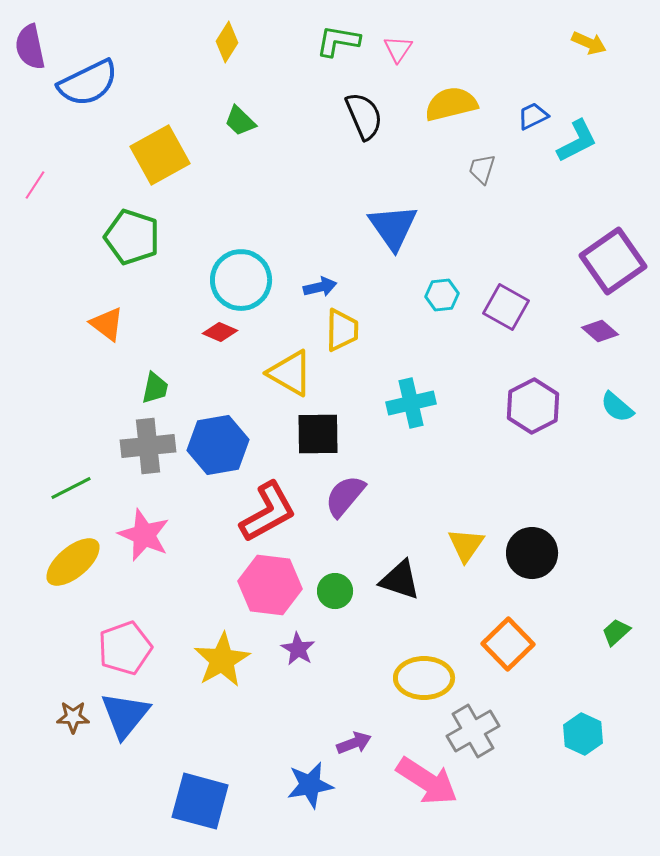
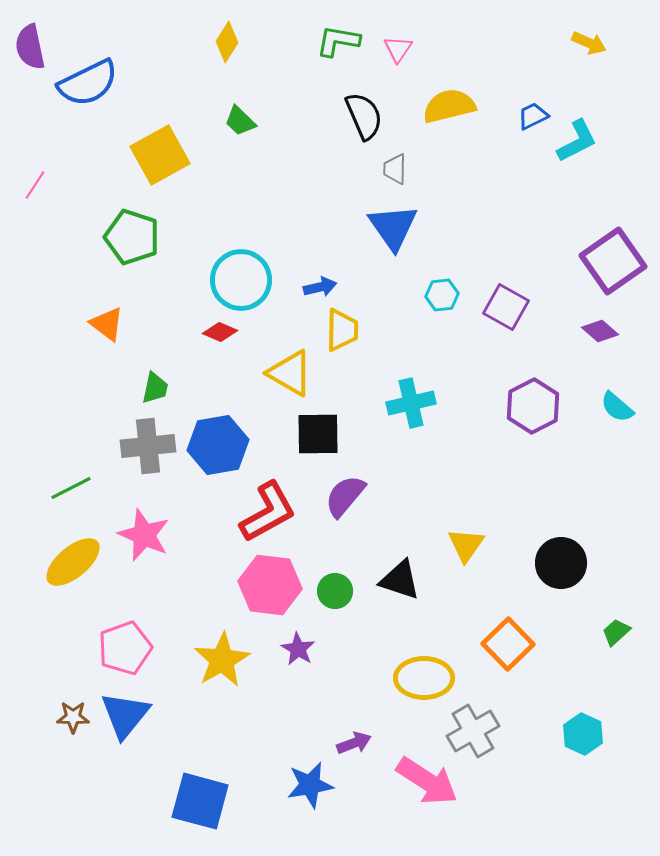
yellow semicircle at (451, 104): moved 2 px left, 2 px down
gray trapezoid at (482, 169): moved 87 px left; rotated 16 degrees counterclockwise
black circle at (532, 553): moved 29 px right, 10 px down
